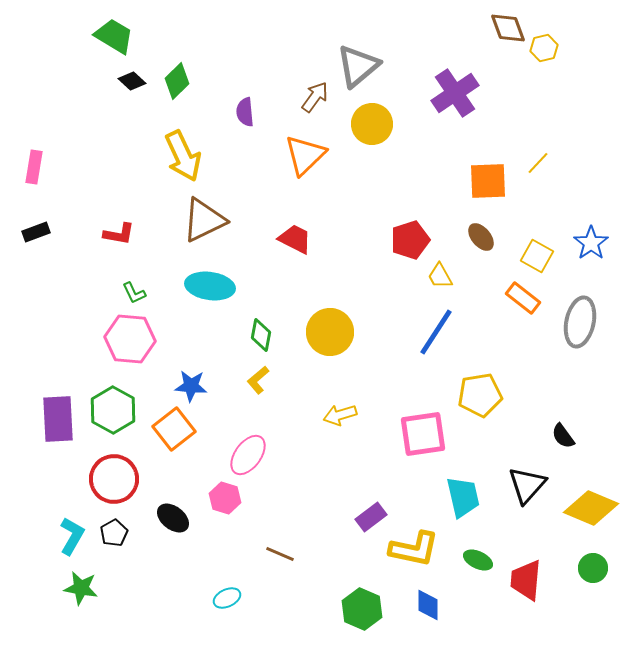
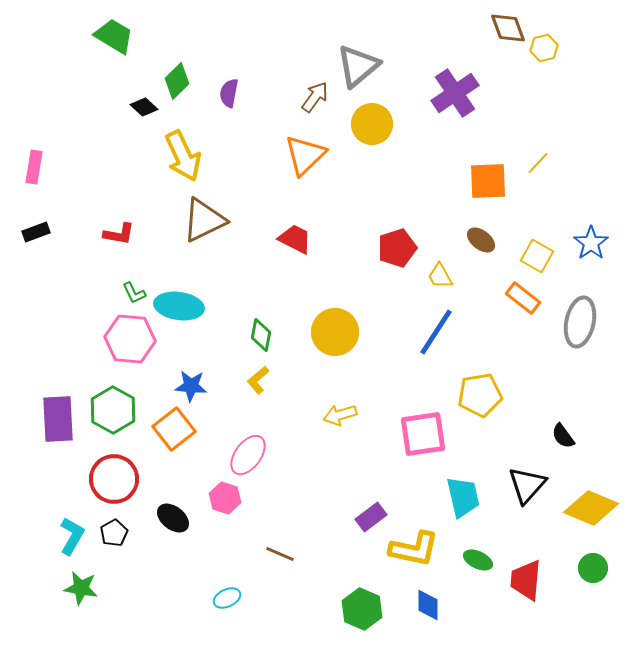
black diamond at (132, 81): moved 12 px right, 26 px down
purple semicircle at (245, 112): moved 16 px left, 19 px up; rotated 16 degrees clockwise
brown ellipse at (481, 237): moved 3 px down; rotated 12 degrees counterclockwise
red pentagon at (410, 240): moved 13 px left, 8 px down
cyan ellipse at (210, 286): moved 31 px left, 20 px down
yellow circle at (330, 332): moved 5 px right
